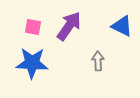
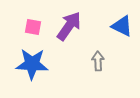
blue star: moved 1 px down
